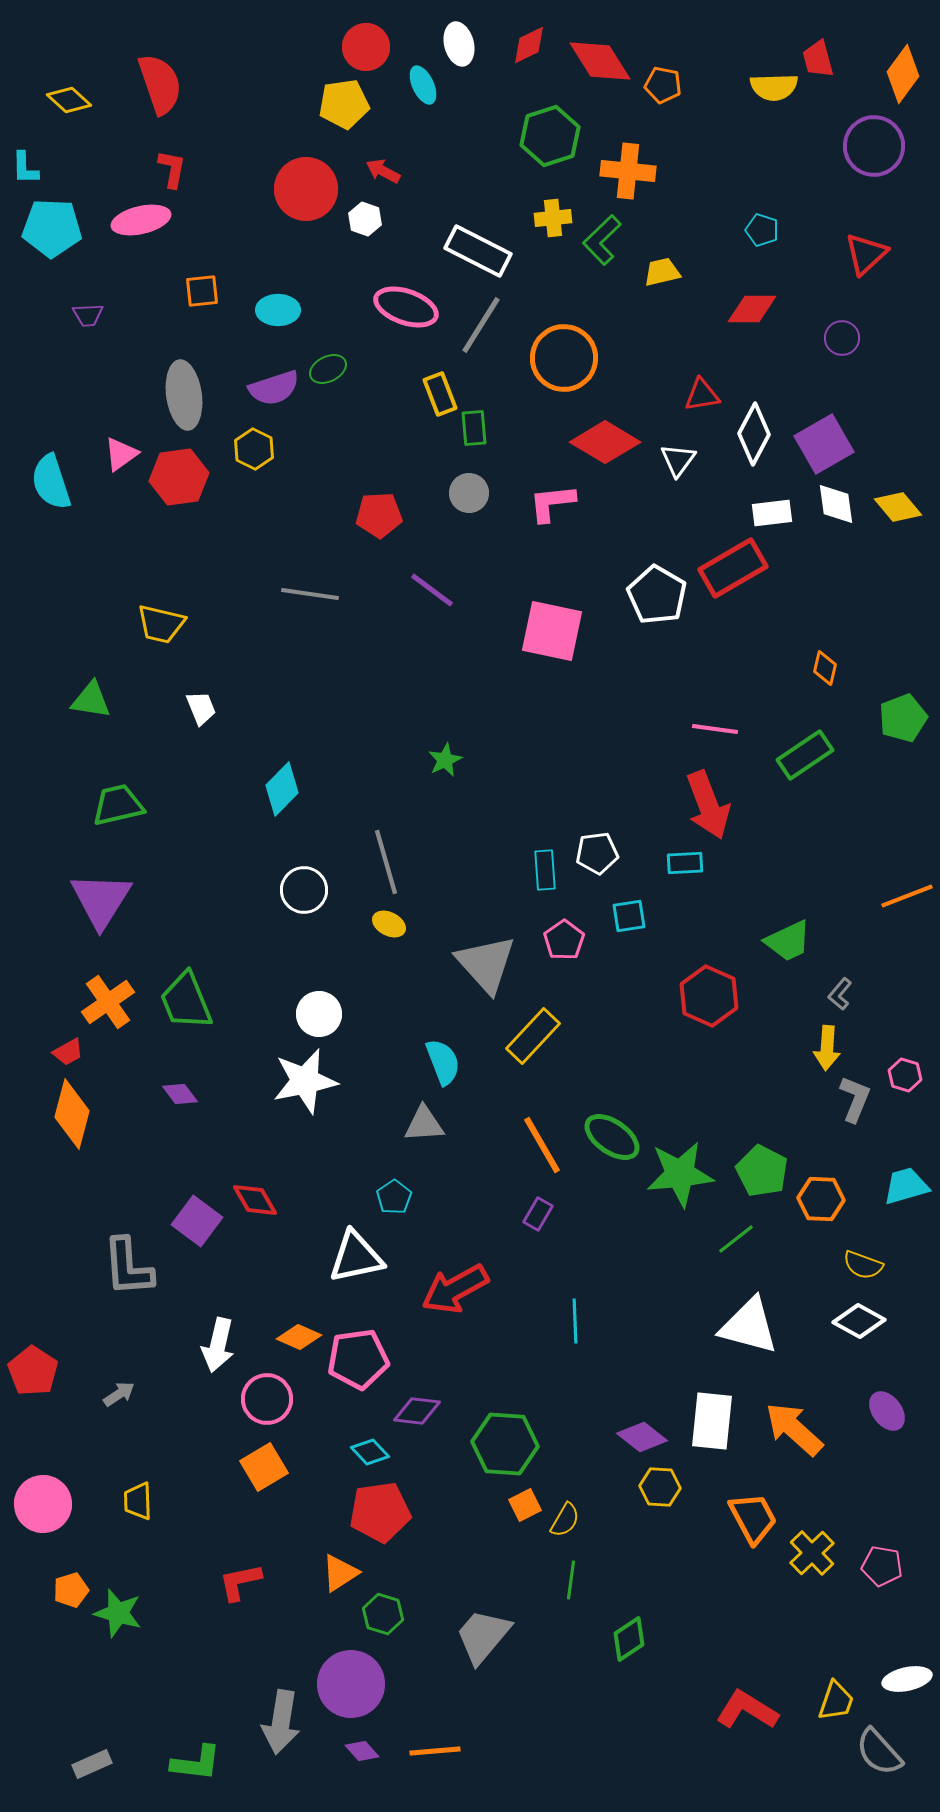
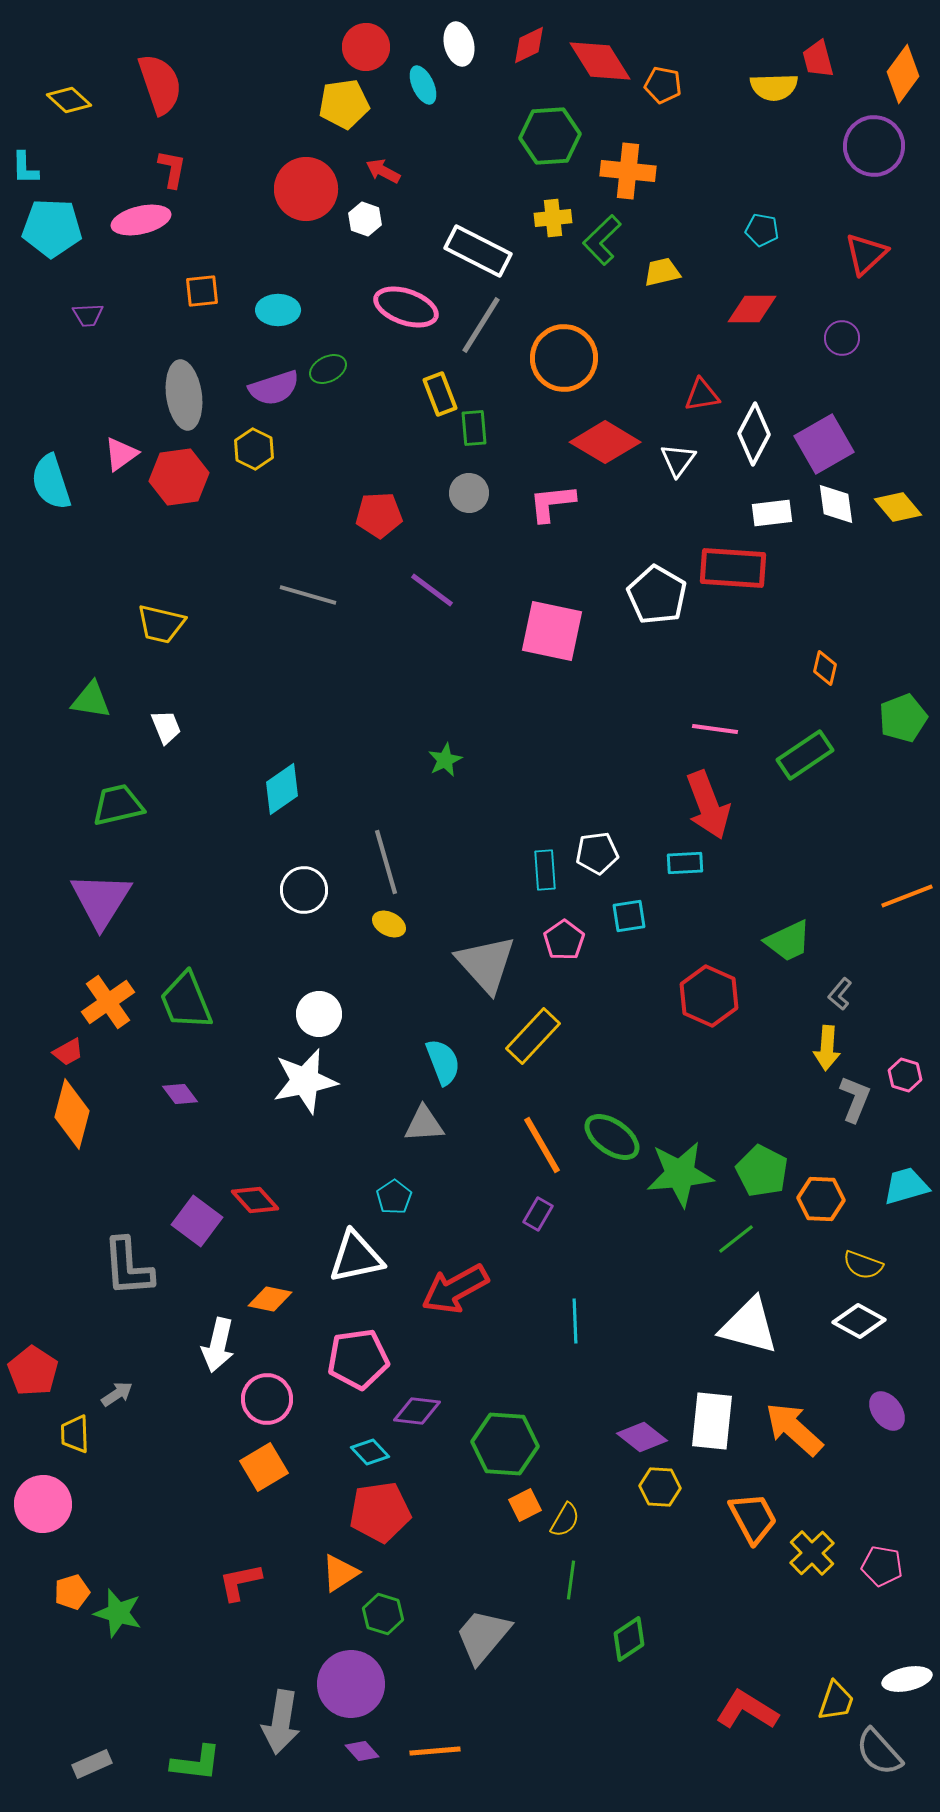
green hexagon at (550, 136): rotated 14 degrees clockwise
cyan pentagon at (762, 230): rotated 8 degrees counterclockwise
red rectangle at (733, 568): rotated 34 degrees clockwise
gray line at (310, 594): moved 2 px left, 1 px down; rotated 8 degrees clockwise
white trapezoid at (201, 708): moved 35 px left, 19 px down
cyan diamond at (282, 789): rotated 10 degrees clockwise
red diamond at (255, 1200): rotated 12 degrees counterclockwise
orange diamond at (299, 1337): moved 29 px left, 38 px up; rotated 12 degrees counterclockwise
gray arrow at (119, 1394): moved 2 px left
yellow trapezoid at (138, 1501): moved 63 px left, 67 px up
orange pentagon at (71, 1590): moved 1 px right, 2 px down
